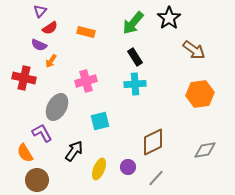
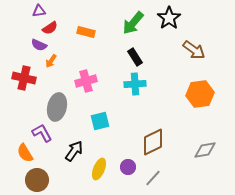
purple triangle: moved 1 px left; rotated 40 degrees clockwise
gray ellipse: rotated 16 degrees counterclockwise
gray line: moved 3 px left
